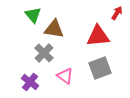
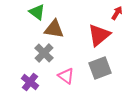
green triangle: moved 4 px right, 3 px up; rotated 12 degrees counterclockwise
red triangle: moved 1 px right, 1 px up; rotated 35 degrees counterclockwise
pink triangle: moved 1 px right
